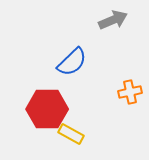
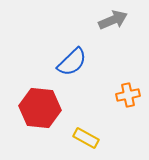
orange cross: moved 2 px left, 3 px down
red hexagon: moved 7 px left, 1 px up; rotated 6 degrees clockwise
yellow rectangle: moved 15 px right, 4 px down
